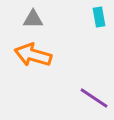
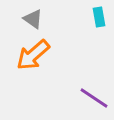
gray triangle: rotated 35 degrees clockwise
orange arrow: rotated 57 degrees counterclockwise
